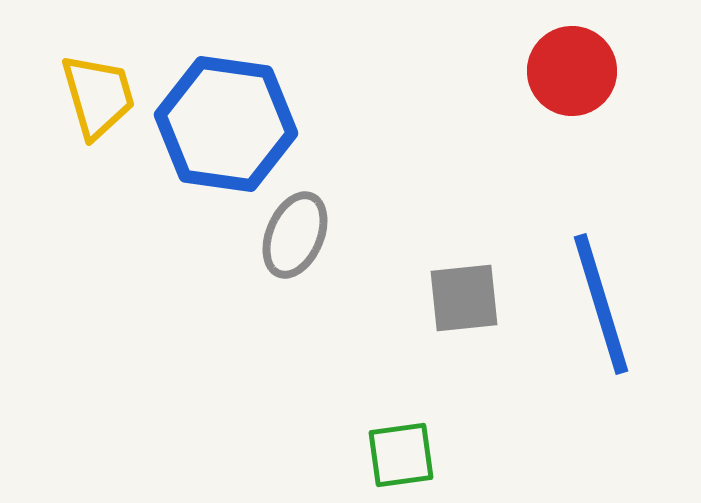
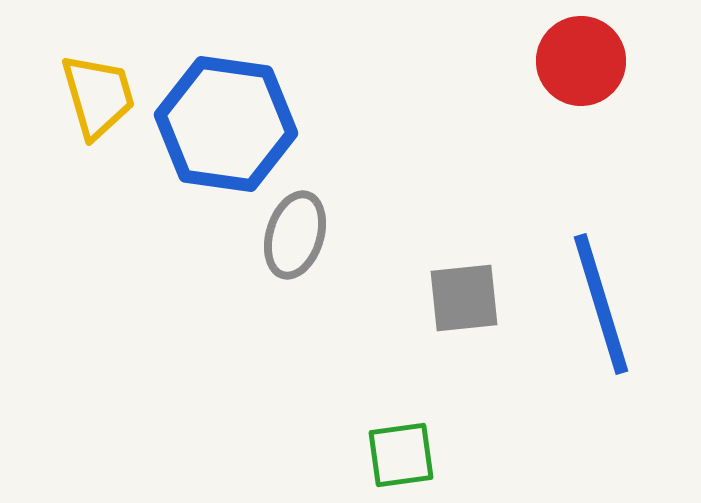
red circle: moved 9 px right, 10 px up
gray ellipse: rotated 6 degrees counterclockwise
